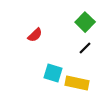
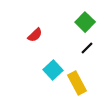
black line: moved 2 px right
cyan square: moved 3 px up; rotated 30 degrees clockwise
yellow rectangle: rotated 50 degrees clockwise
